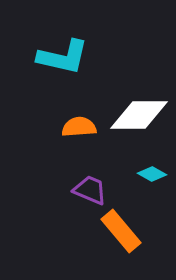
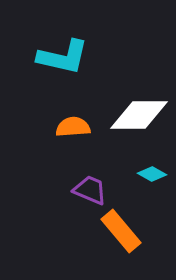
orange semicircle: moved 6 px left
